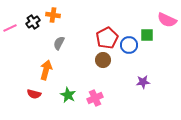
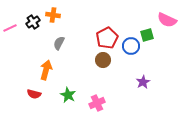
green square: rotated 16 degrees counterclockwise
blue circle: moved 2 px right, 1 px down
purple star: rotated 24 degrees counterclockwise
pink cross: moved 2 px right, 5 px down
